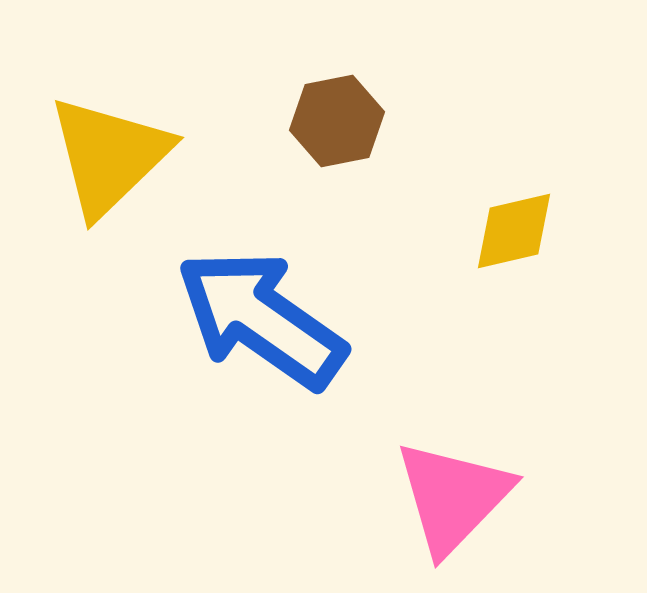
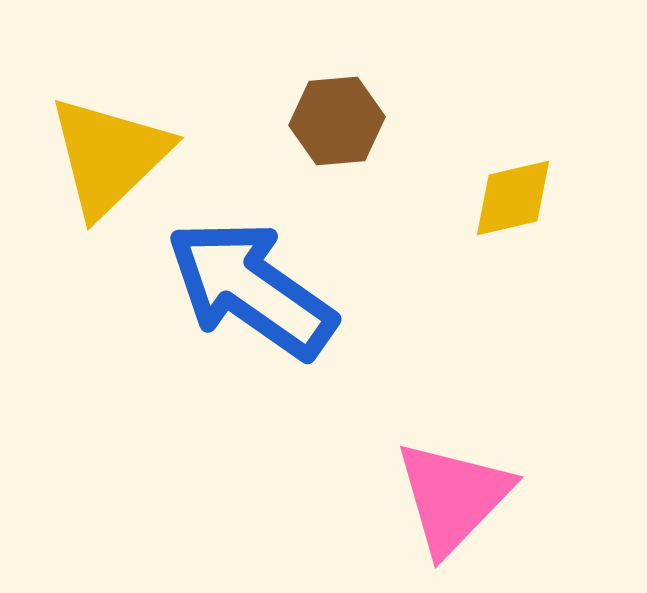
brown hexagon: rotated 6 degrees clockwise
yellow diamond: moved 1 px left, 33 px up
blue arrow: moved 10 px left, 30 px up
